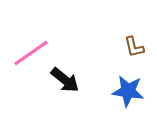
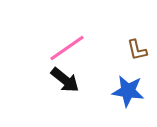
brown L-shape: moved 3 px right, 3 px down
pink line: moved 36 px right, 5 px up
